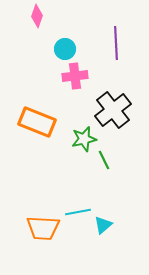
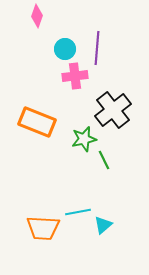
purple line: moved 19 px left, 5 px down; rotated 8 degrees clockwise
